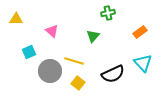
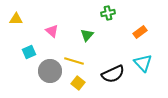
green triangle: moved 6 px left, 1 px up
